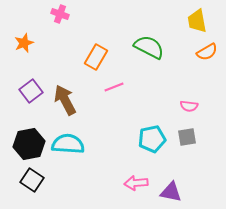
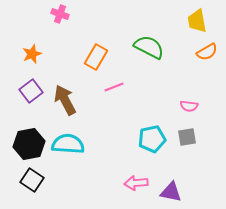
orange star: moved 8 px right, 11 px down
